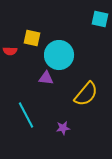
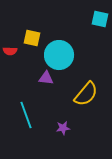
cyan line: rotated 8 degrees clockwise
